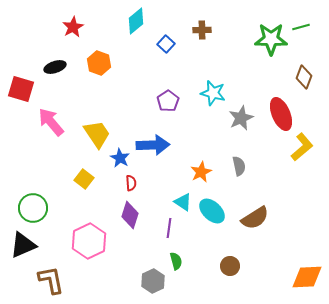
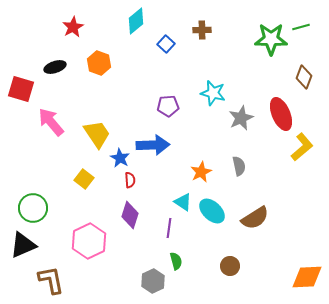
purple pentagon: moved 5 px down; rotated 30 degrees clockwise
red semicircle: moved 1 px left, 3 px up
